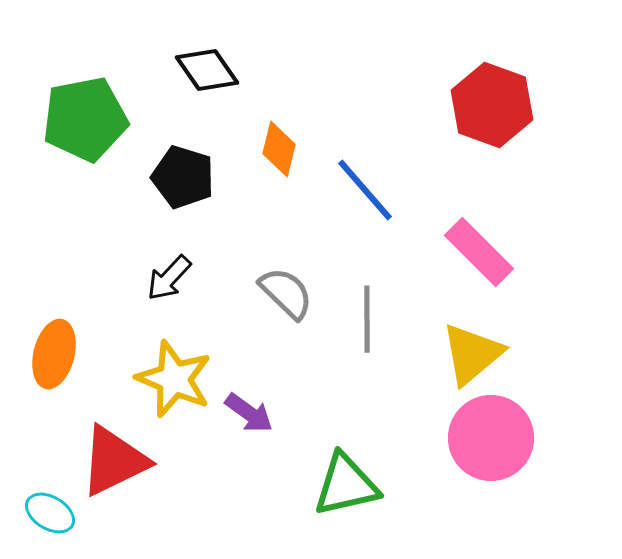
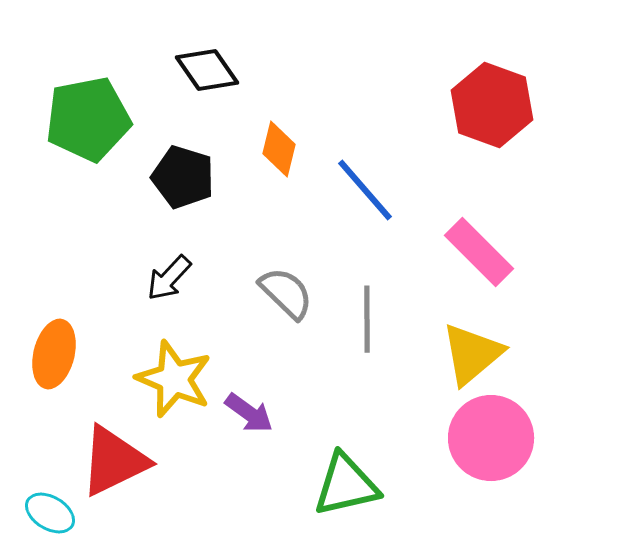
green pentagon: moved 3 px right
